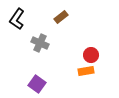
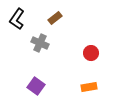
brown rectangle: moved 6 px left, 1 px down
red circle: moved 2 px up
orange rectangle: moved 3 px right, 16 px down
purple square: moved 1 px left, 2 px down
